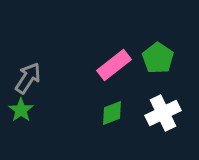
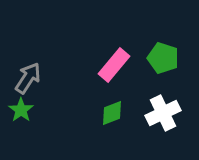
green pentagon: moved 5 px right; rotated 16 degrees counterclockwise
pink rectangle: rotated 12 degrees counterclockwise
